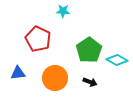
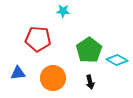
red pentagon: rotated 20 degrees counterclockwise
orange circle: moved 2 px left
black arrow: rotated 56 degrees clockwise
